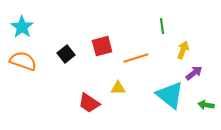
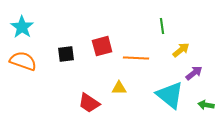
yellow arrow: moved 2 px left; rotated 30 degrees clockwise
black square: rotated 30 degrees clockwise
orange line: rotated 20 degrees clockwise
yellow triangle: moved 1 px right
